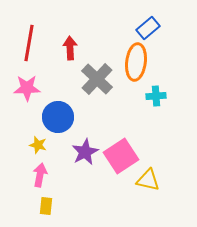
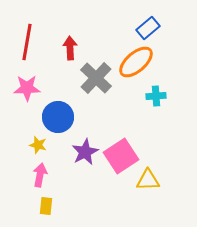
red line: moved 2 px left, 1 px up
orange ellipse: rotated 42 degrees clockwise
gray cross: moved 1 px left, 1 px up
yellow triangle: rotated 15 degrees counterclockwise
